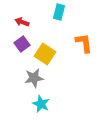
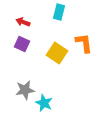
red arrow: moved 1 px right
purple square: rotated 28 degrees counterclockwise
yellow square: moved 12 px right, 1 px up
gray star: moved 9 px left, 12 px down
cyan star: moved 3 px right, 1 px up
